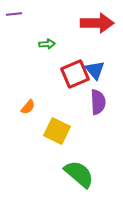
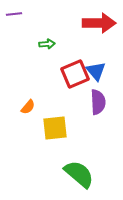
red arrow: moved 2 px right
blue triangle: moved 1 px right, 1 px down
yellow square: moved 2 px left, 3 px up; rotated 32 degrees counterclockwise
